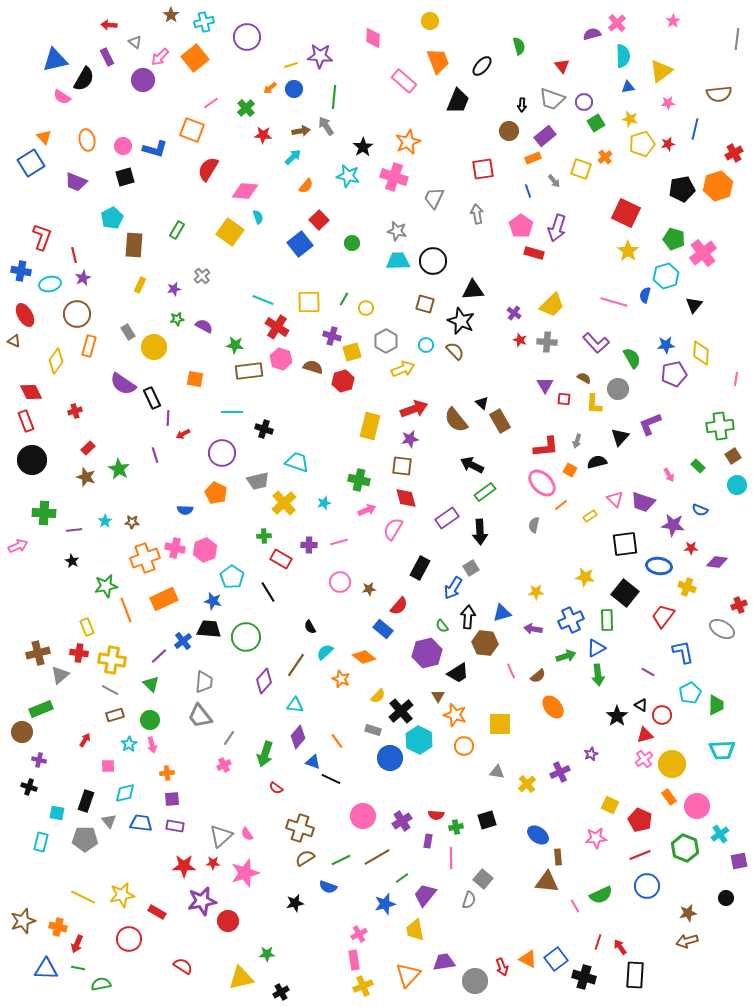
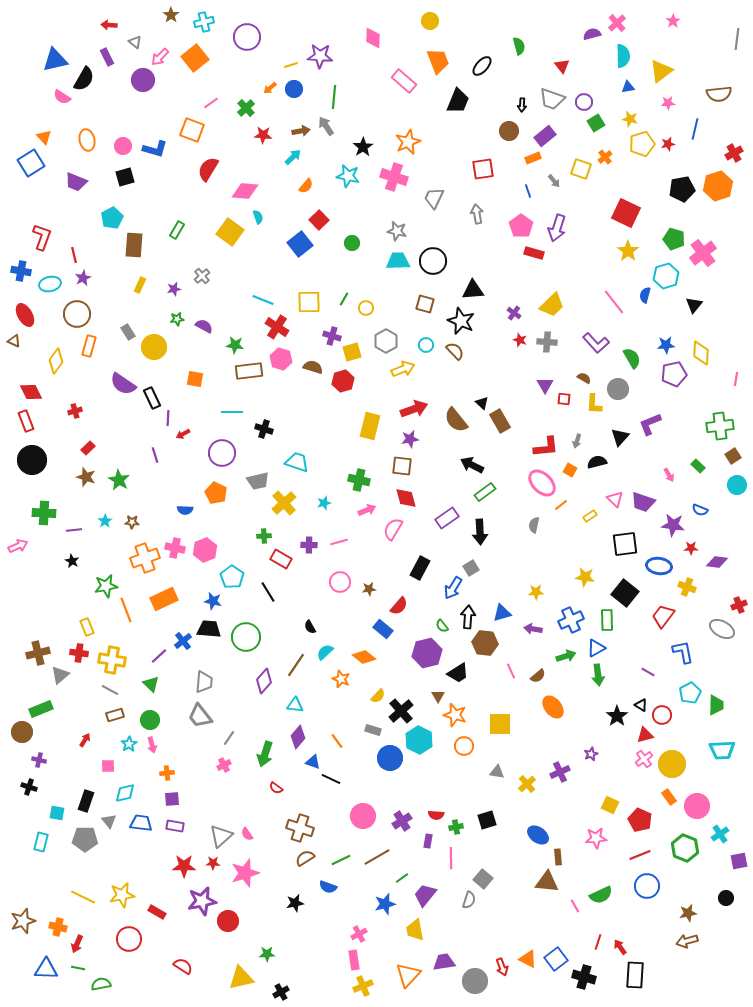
pink line at (614, 302): rotated 36 degrees clockwise
green star at (119, 469): moved 11 px down
